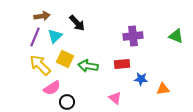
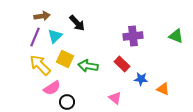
red rectangle: rotated 49 degrees clockwise
orange triangle: rotated 32 degrees clockwise
